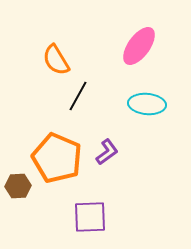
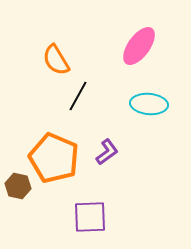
cyan ellipse: moved 2 px right
orange pentagon: moved 3 px left
brown hexagon: rotated 15 degrees clockwise
